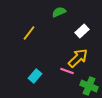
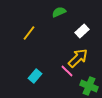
pink line: rotated 24 degrees clockwise
